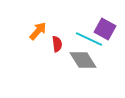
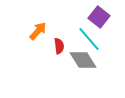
purple square: moved 6 px left, 12 px up; rotated 10 degrees clockwise
cyan line: rotated 24 degrees clockwise
red semicircle: moved 2 px right, 2 px down
